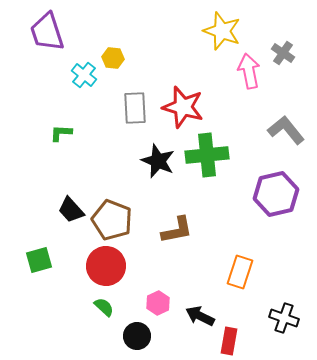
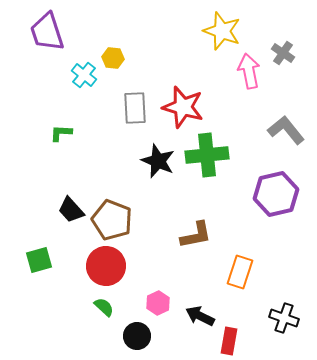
brown L-shape: moved 19 px right, 5 px down
